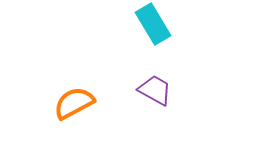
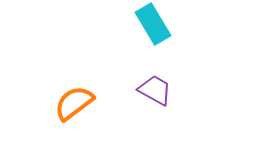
orange semicircle: rotated 9 degrees counterclockwise
